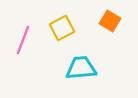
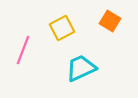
pink line: moved 10 px down
cyan trapezoid: rotated 20 degrees counterclockwise
